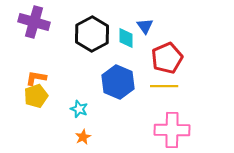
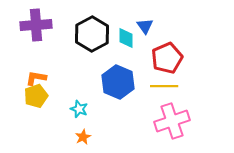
purple cross: moved 2 px right, 3 px down; rotated 20 degrees counterclockwise
pink cross: moved 9 px up; rotated 20 degrees counterclockwise
